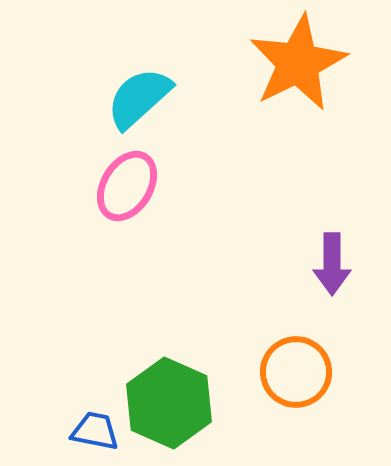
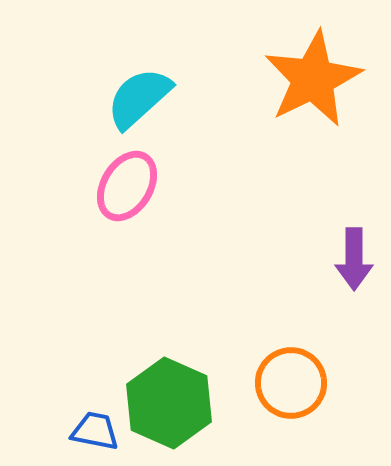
orange star: moved 15 px right, 16 px down
purple arrow: moved 22 px right, 5 px up
orange circle: moved 5 px left, 11 px down
